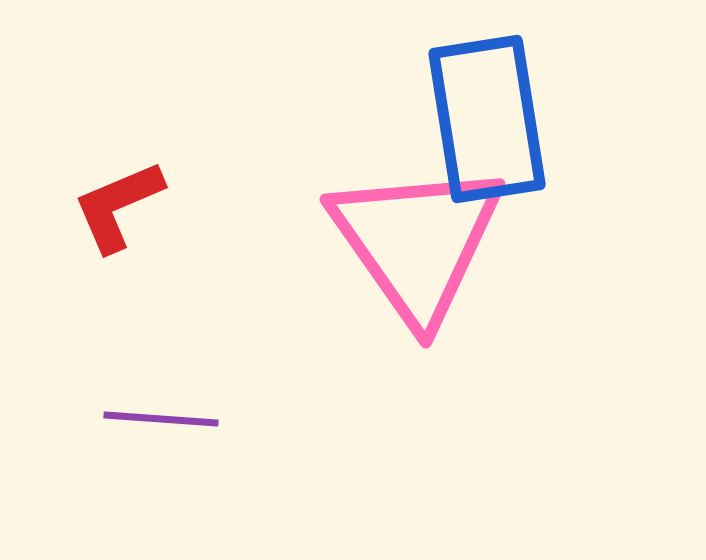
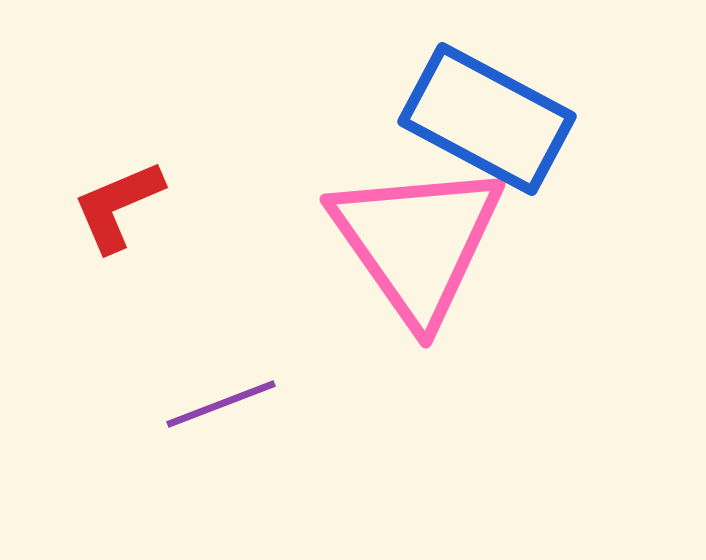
blue rectangle: rotated 53 degrees counterclockwise
purple line: moved 60 px right, 15 px up; rotated 25 degrees counterclockwise
